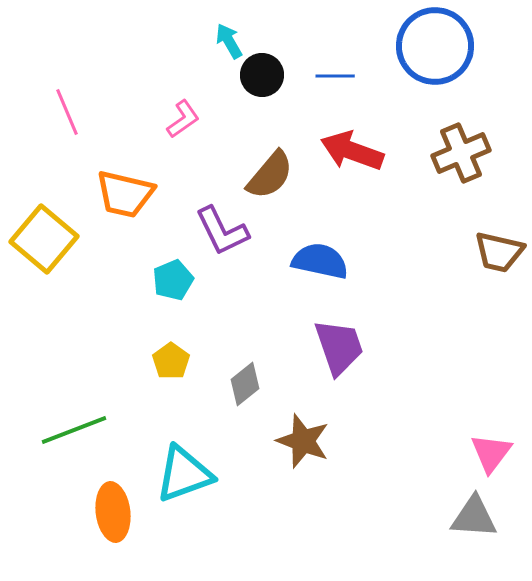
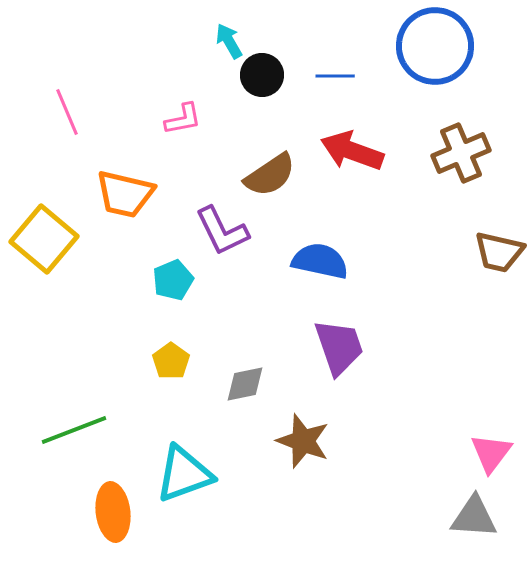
pink L-shape: rotated 24 degrees clockwise
brown semicircle: rotated 16 degrees clockwise
gray diamond: rotated 27 degrees clockwise
